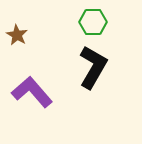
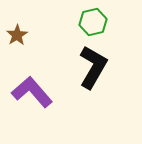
green hexagon: rotated 12 degrees counterclockwise
brown star: rotated 10 degrees clockwise
